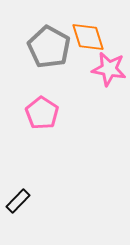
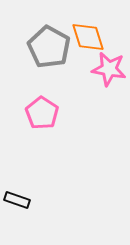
black rectangle: moved 1 px left, 1 px up; rotated 65 degrees clockwise
